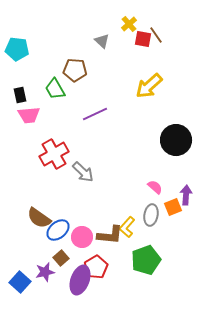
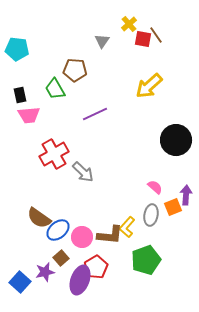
gray triangle: rotated 21 degrees clockwise
